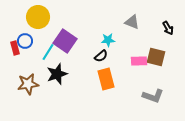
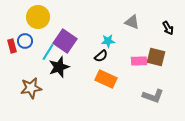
cyan star: moved 1 px down
red rectangle: moved 3 px left, 2 px up
black star: moved 2 px right, 7 px up
orange rectangle: rotated 50 degrees counterclockwise
brown star: moved 3 px right, 4 px down
